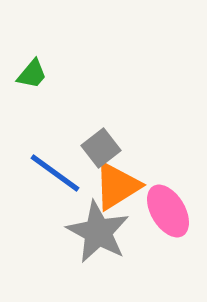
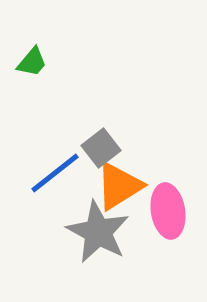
green trapezoid: moved 12 px up
blue line: rotated 74 degrees counterclockwise
orange triangle: moved 2 px right
pink ellipse: rotated 22 degrees clockwise
